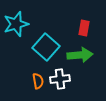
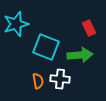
red rectangle: moved 5 px right; rotated 35 degrees counterclockwise
cyan square: rotated 20 degrees counterclockwise
white cross: rotated 12 degrees clockwise
